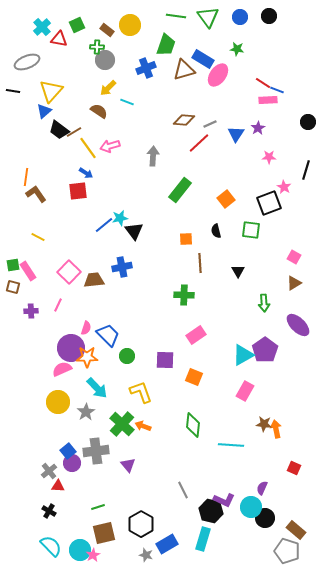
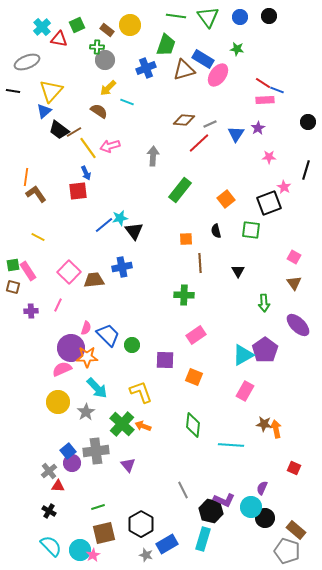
pink rectangle at (268, 100): moved 3 px left
blue arrow at (86, 173): rotated 32 degrees clockwise
brown triangle at (294, 283): rotated 35 degrees counterclockwise
green circle at (127, 356): moved 5 px right, 11 px up
